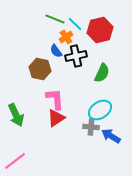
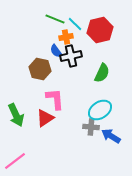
orange cross: rotated 24 degrees clockwise
black cross: moved 5 px left
red triangle: moved 11 px left
